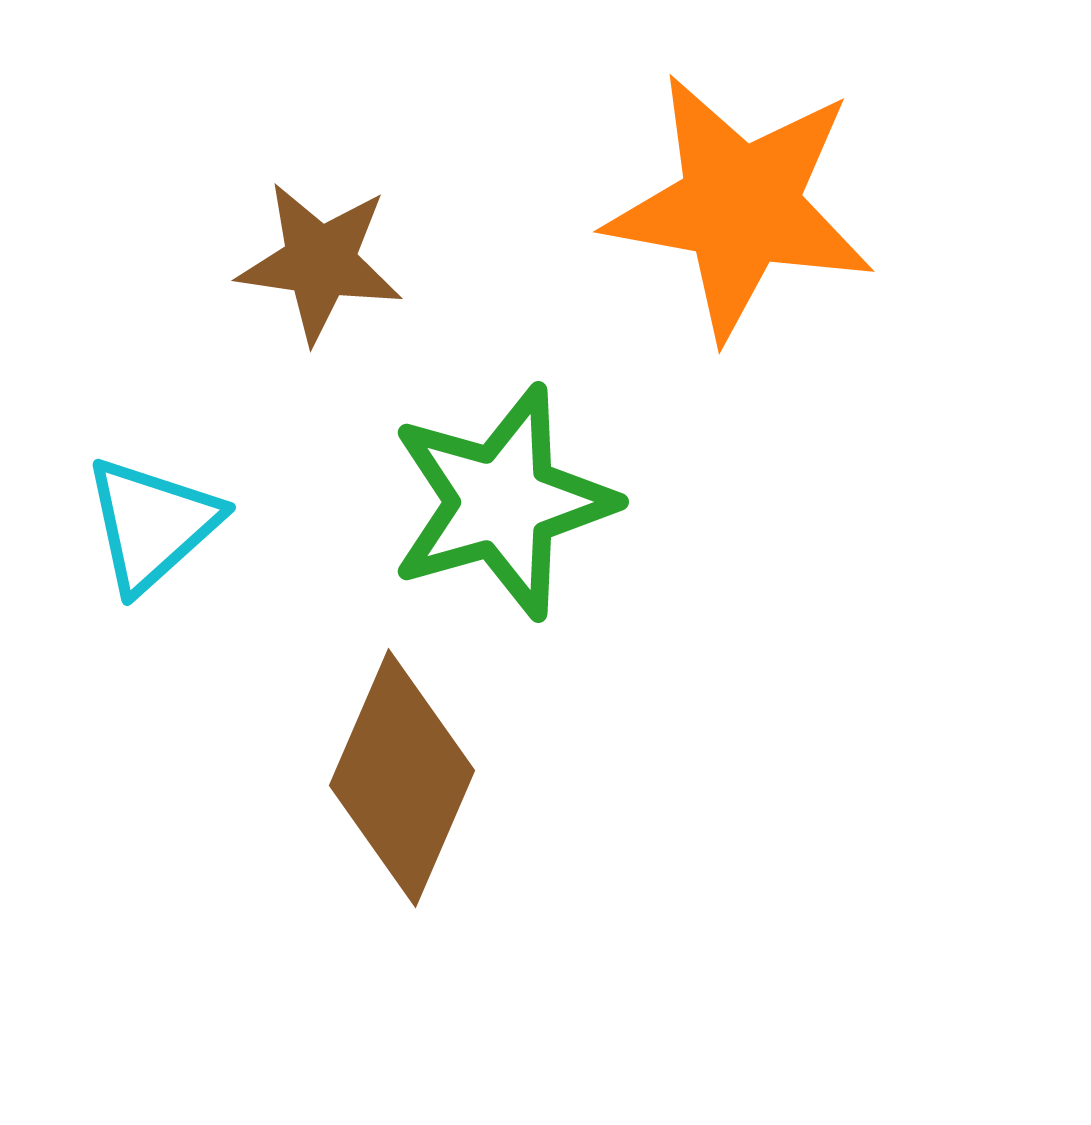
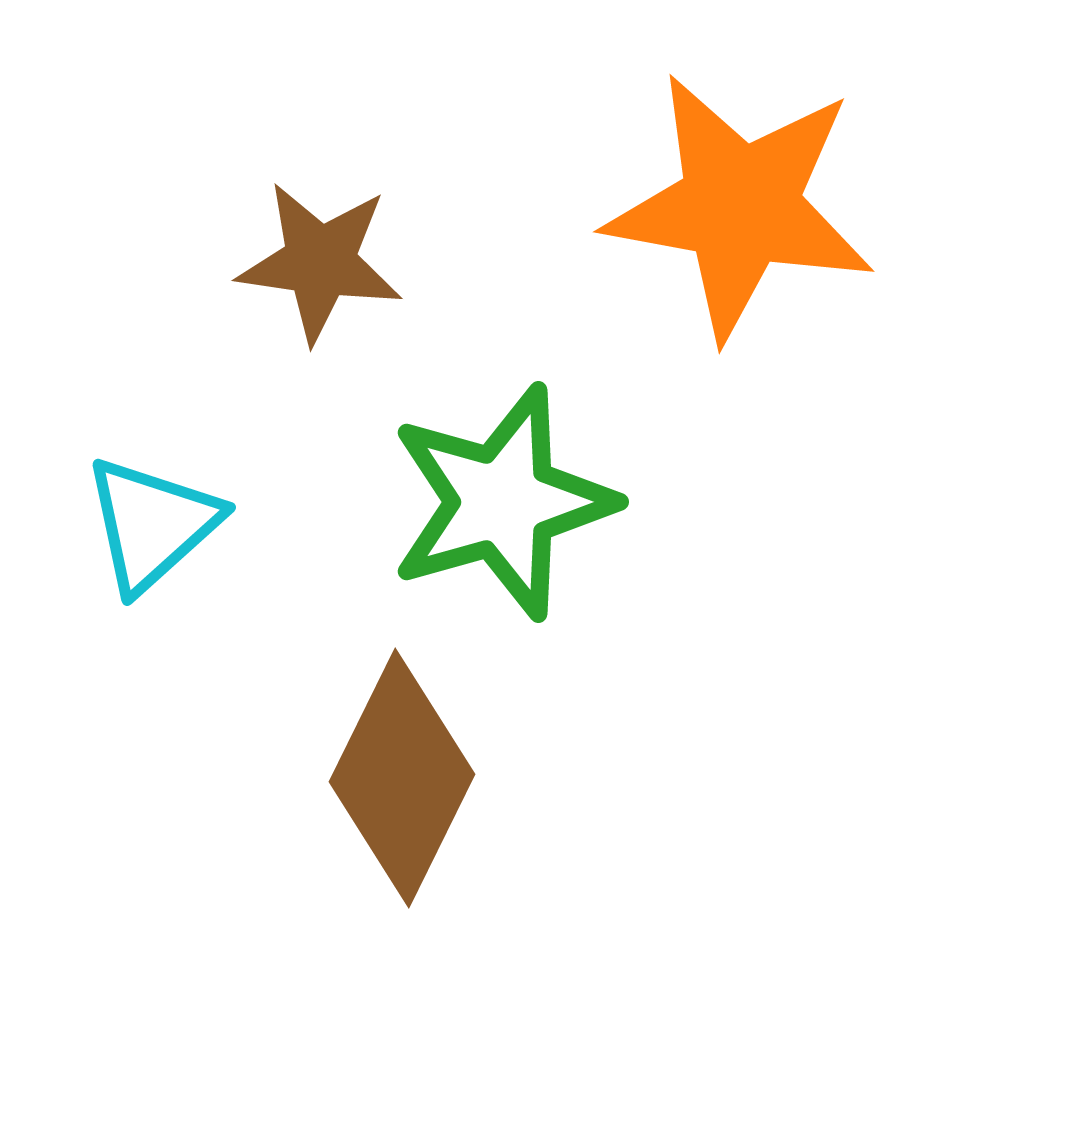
brown diamond: rotated 3 degrees clockwise
